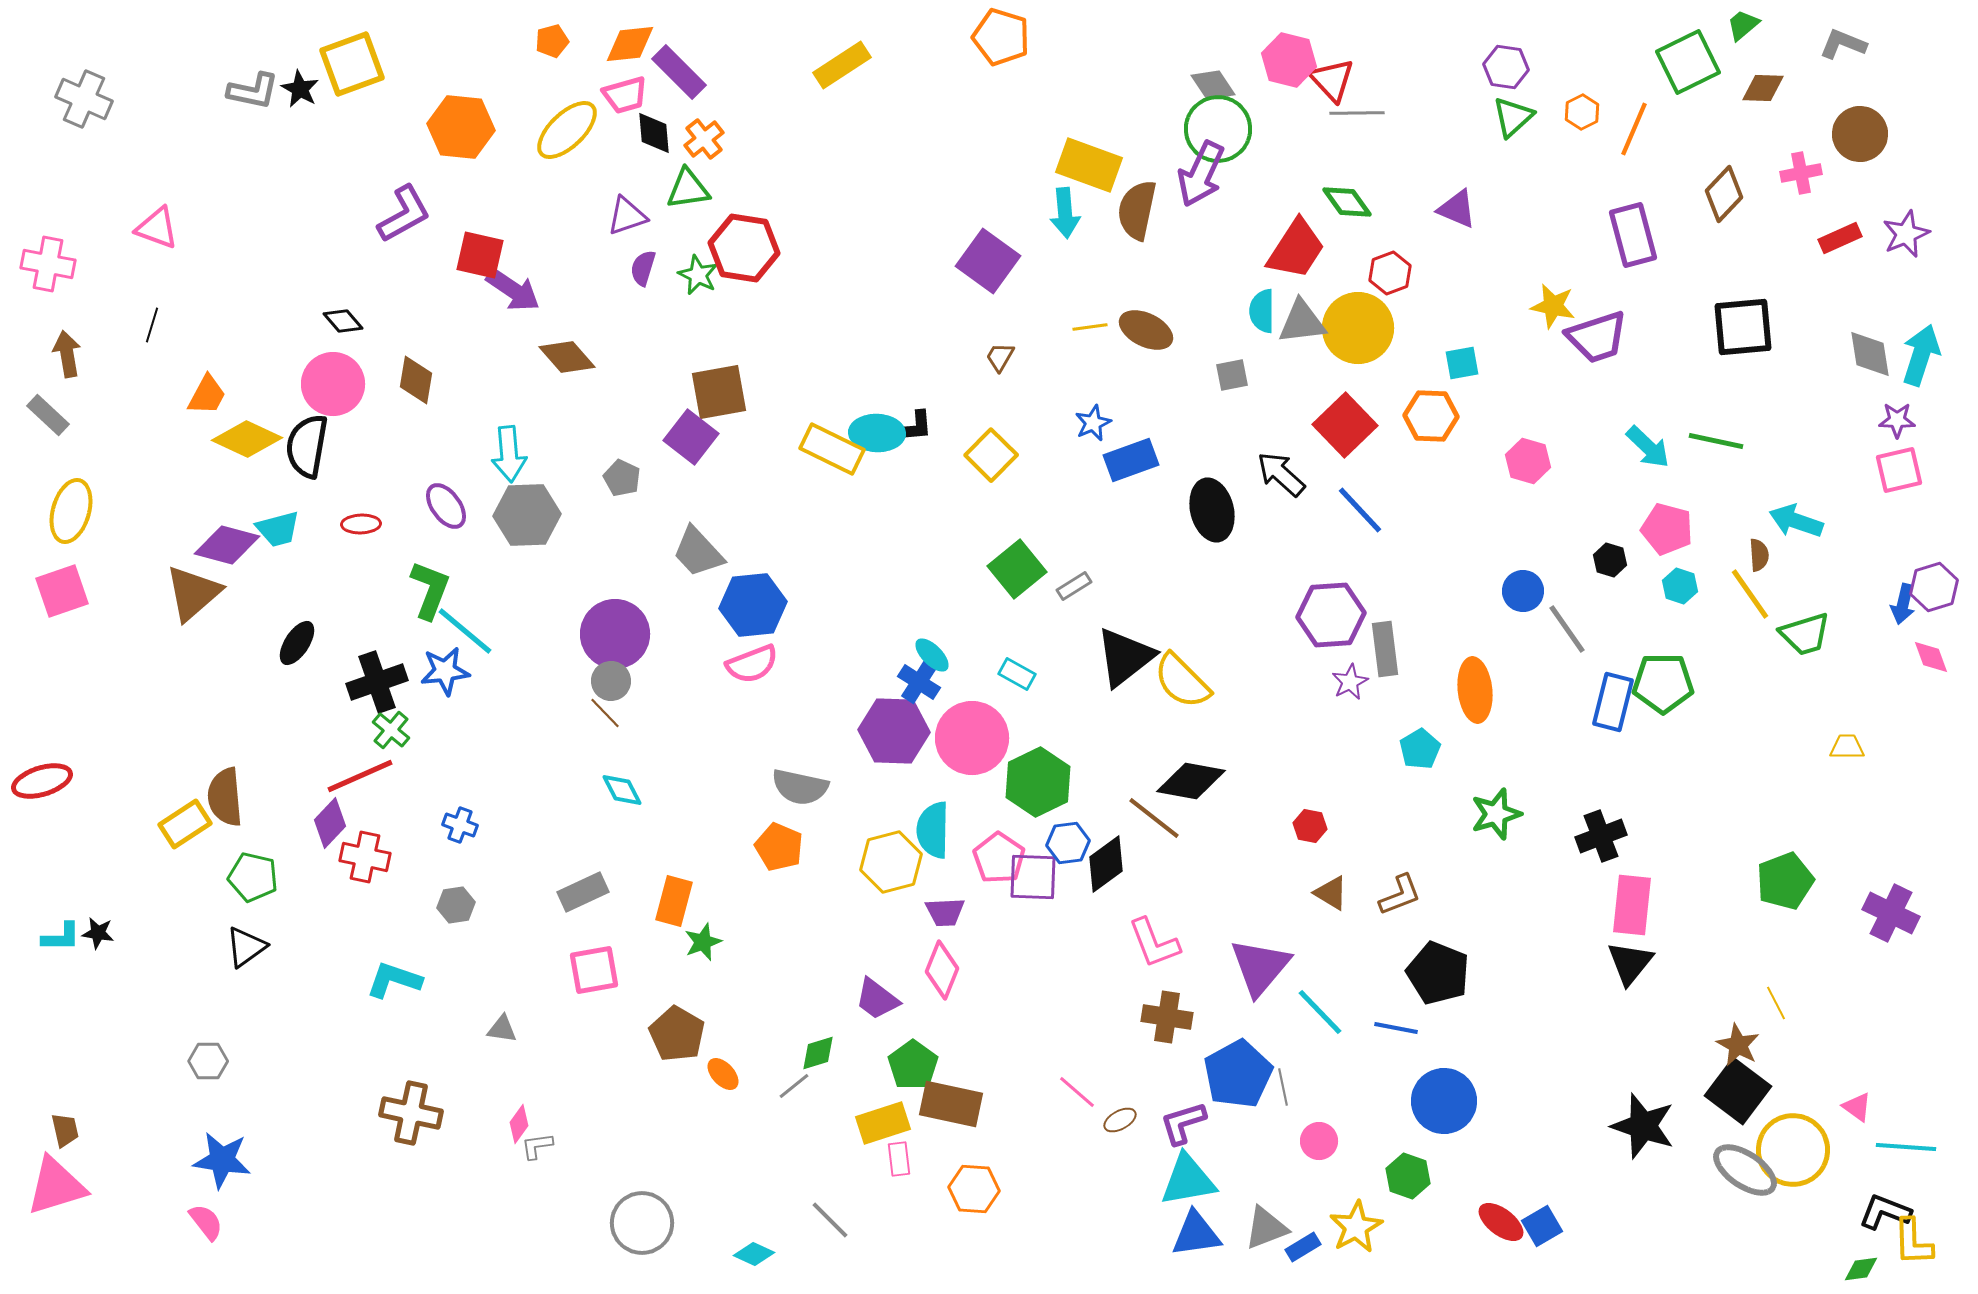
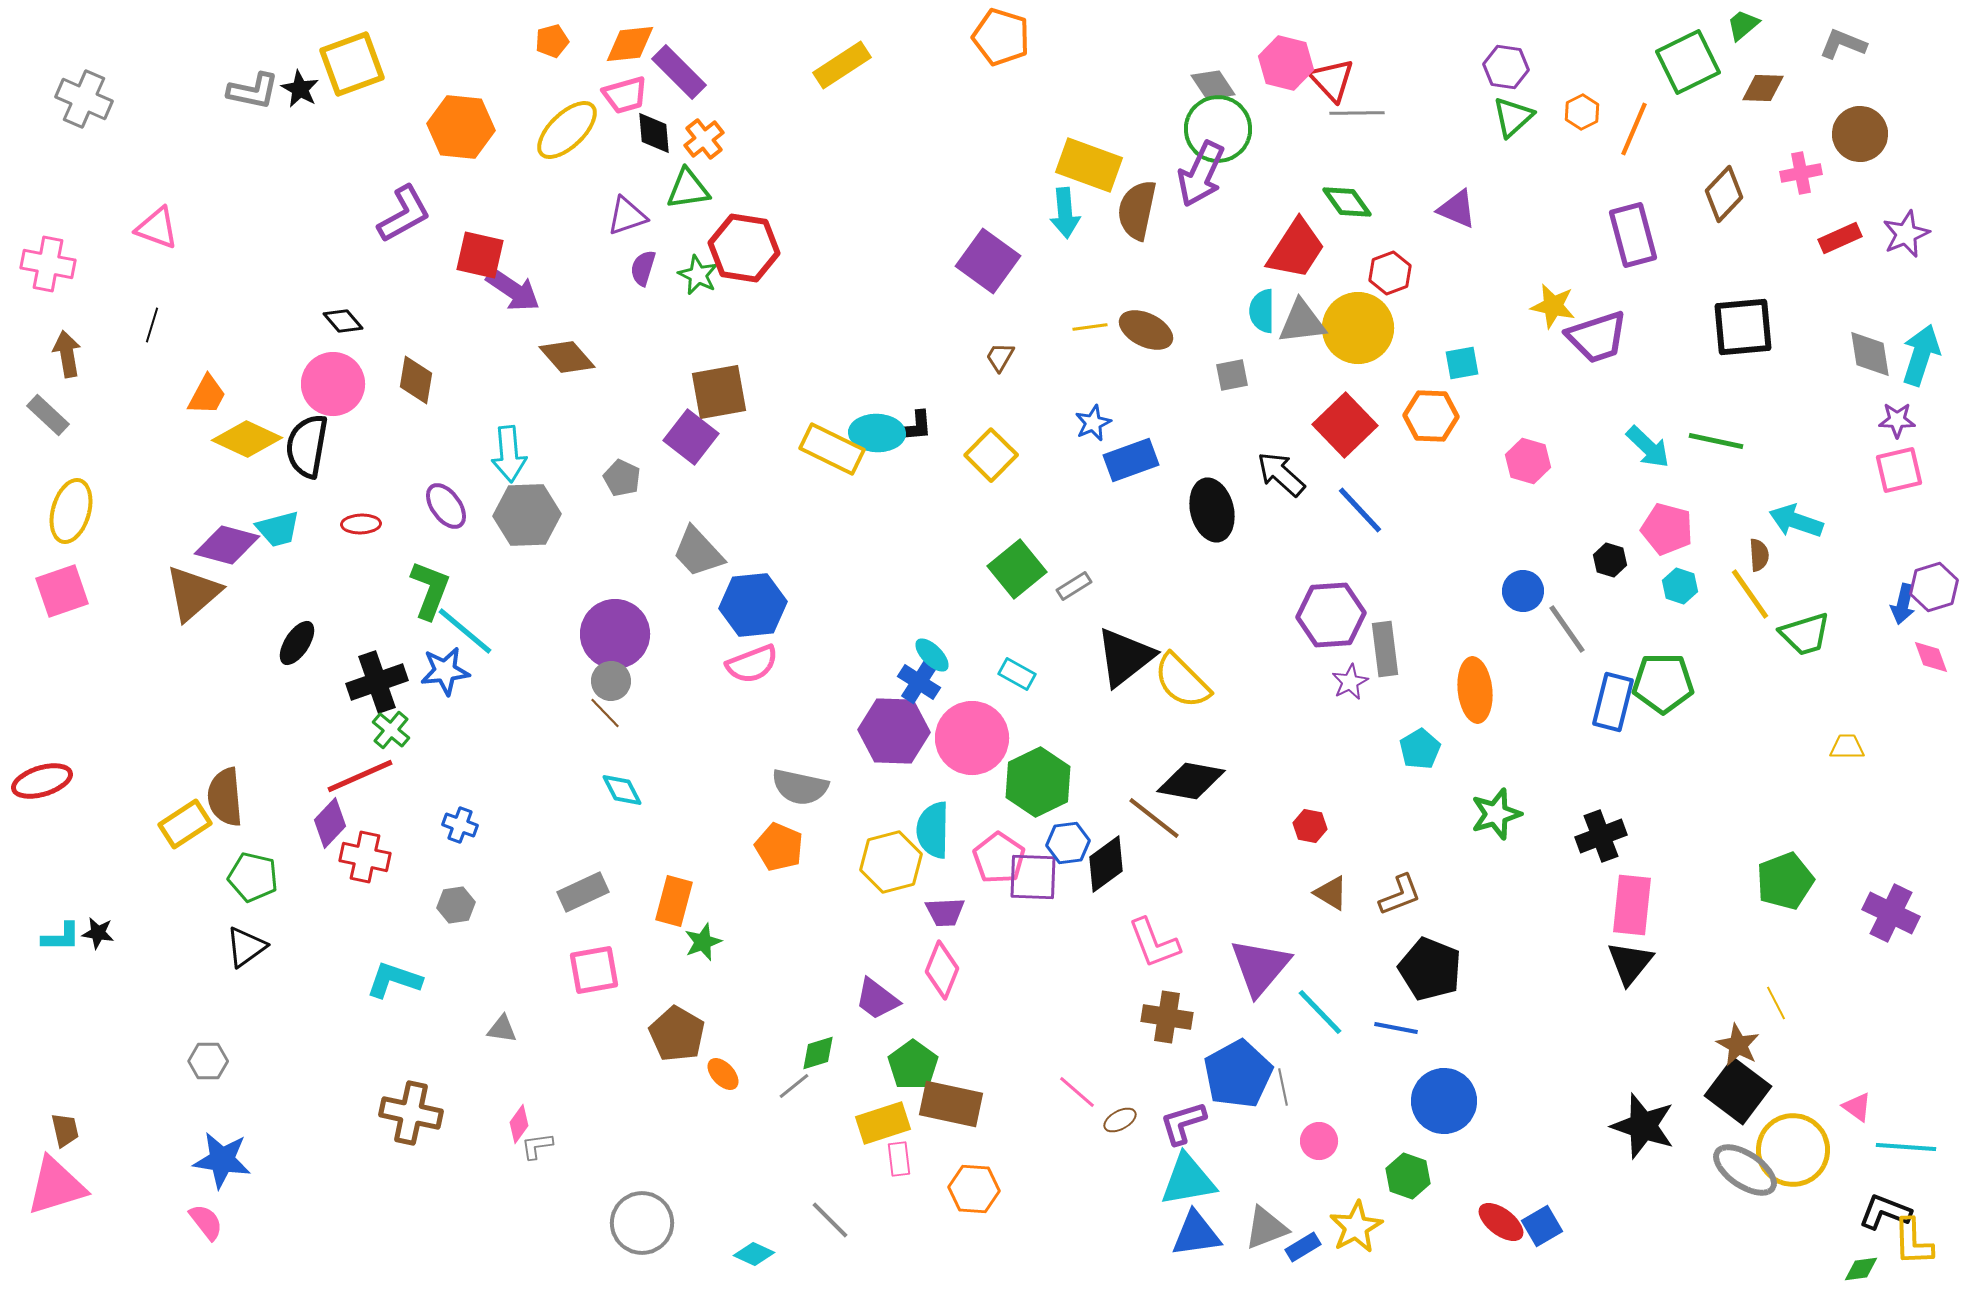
pink hexagon at (1289, 60): moved 3 px left, 3 px down
black pentagon at (1438, 973): moved 8 px left, 4 px up
